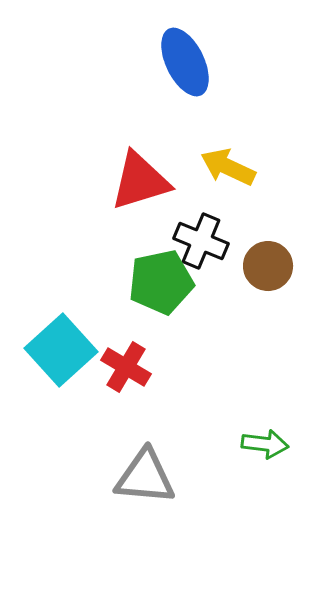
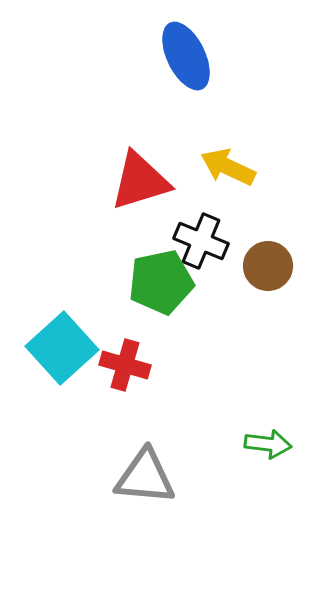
blue ellipse: moved 1 px right, 6 px up
cyan square: moved 1 px right, 2 px up
red cross: moved 1 px left, 2 px up; rotated 15 degrees counterclockwise
green arrow: moved 3 px right
